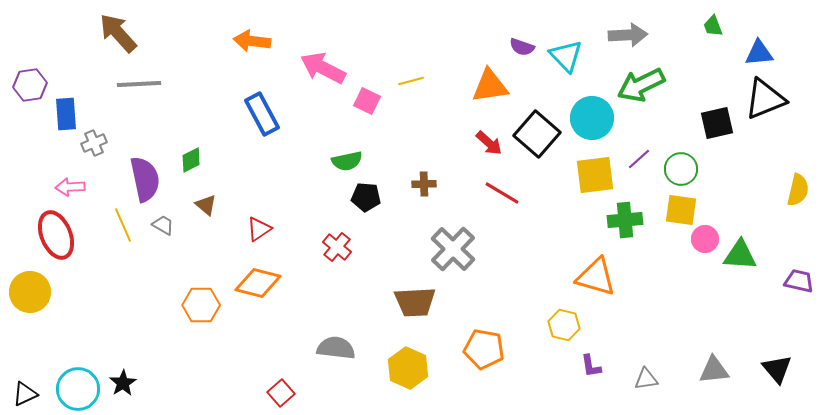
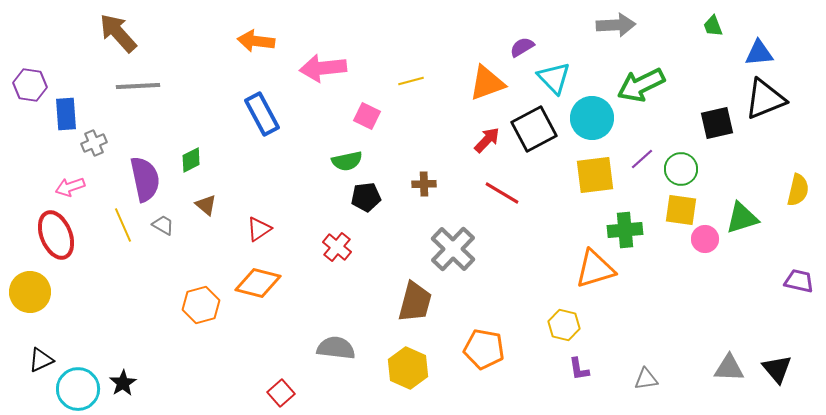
gray arrow at (628, 35): moved 12 px left, 10 px up
orange arrow at (252, 41): moved 4 px right
purple semicircle at (522, 47): rotated 130 degrees clockwise
cyan triangle at (566, 56): moved 12 px left, 22 px down
pink arrow at (323, 68): rotated 33 degrees counterclockwise
gray line at (139, 84): moved 1 px left, 2 px down
purple hexagon at (30, 85): rotated 16 degrees clockwise
orange triangle at (490, 86): moved 3 px left, 3 px up; rotated 12 degrees counterclockwise
pink square at (367, 101): moved 15 px down
black square at (537, 134): moved 3 px left, 5 px up; rotated 21 degrees clockwise
red arrow at (489, 143): moved 2 px left, 3 px up; rotated 88 degrees counterclockwise
purple line at (639, 159): moved 3 px right
pink arrow at (70, 187): rotated 16 degrees counterclockwise
black pentagon at (366, 197): rotated 12 degrees counterclockwise
green cross at (625, 220): moved 10 px down
green triangle at (740, 255): moved 2 px right, 37 px up; rotated 21 degrees counterclockwise
orange triangle at (596, 277): moved 1 px left, 8 px up; rotated 33 degrees counterclockwise
brown trapezoid at (415, 302): rotated 72 degrees counterclockwise
orange hexagon at (201, 305): rotated 15 degrees counterclockwise
purple L-shape at (591, 366): moved 12 px left, 3 px down
gray triangle at (714, 370): moved 15 px right, 2 px up; rotated 8 degrees clockwise
black triangle at (25, 394): moved 16 px right, 34 px up
